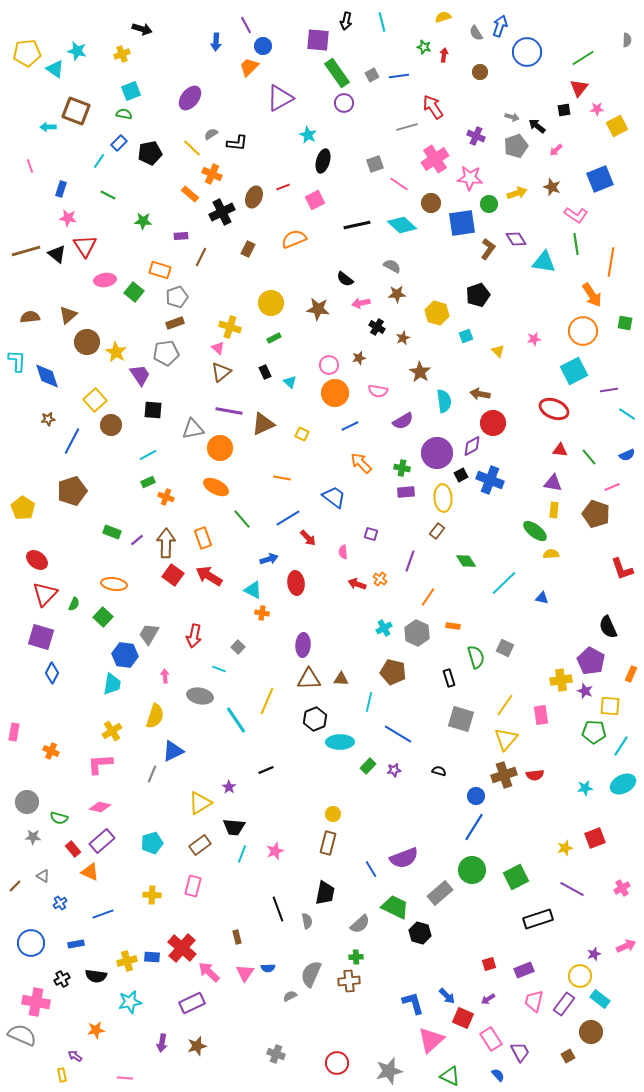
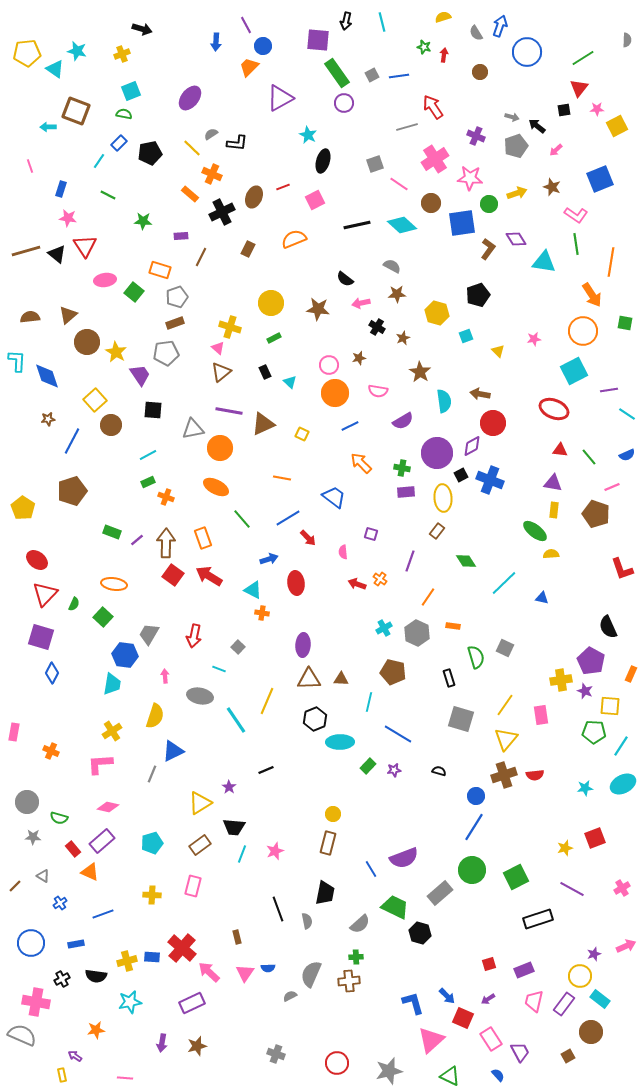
pink diamond at (100, 807): moved 8 px right
